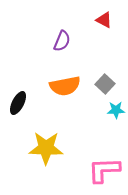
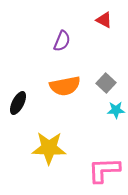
gray square: moved 1 px right, 1 px up
yellow star: moved 3 px right
